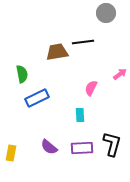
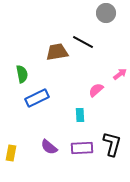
black line: rotated 35 degrees clockwise
pink semicircle: moved 5 px right, 2 px down; rotated 21 degrees clockwise
